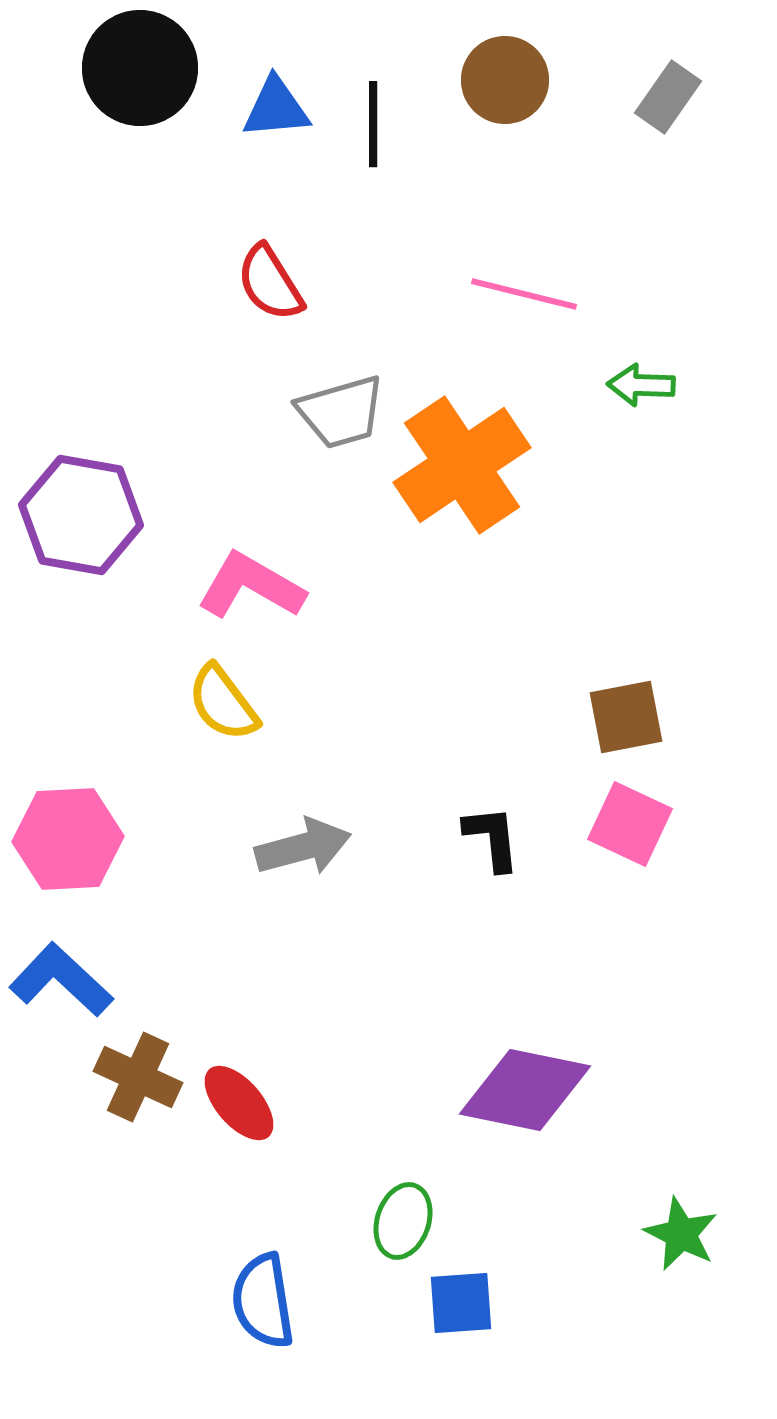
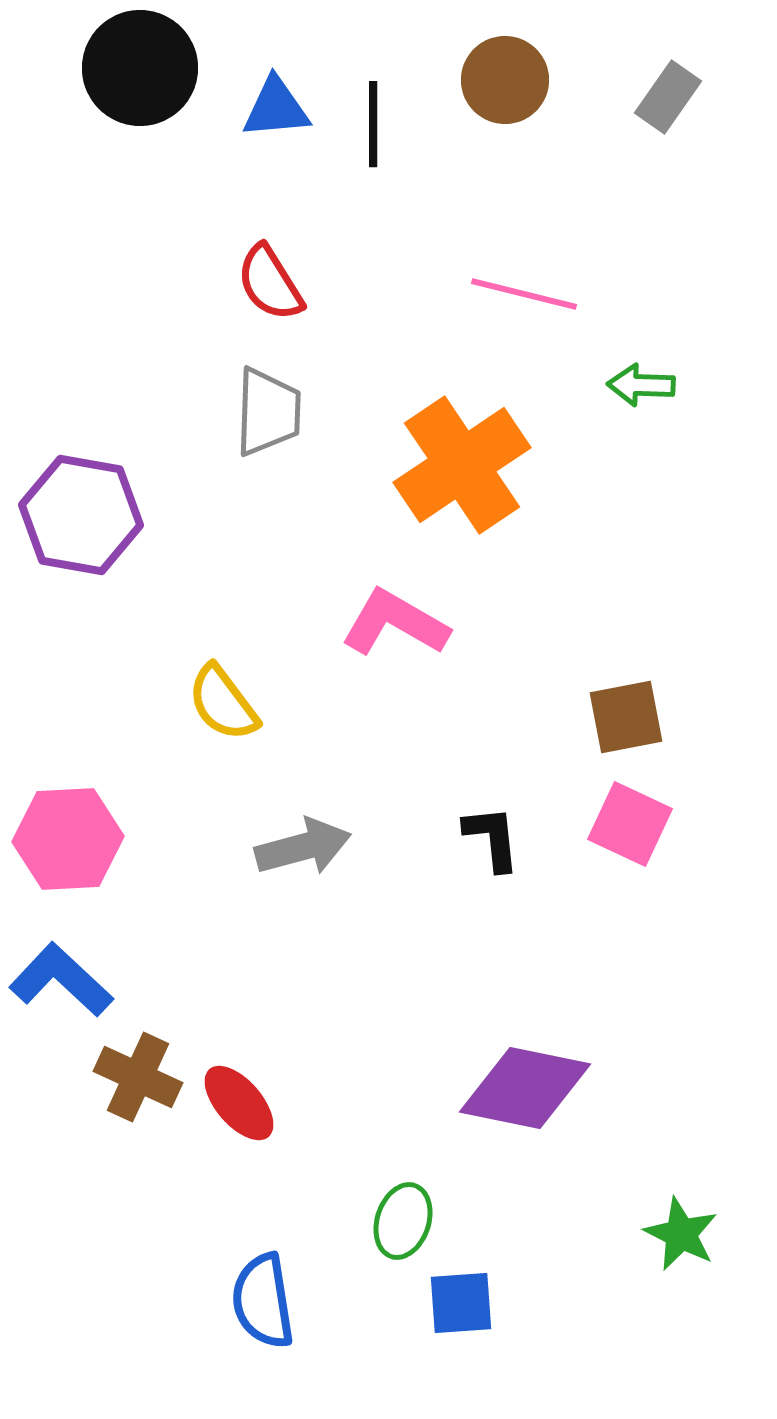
gray trapezoid: moved 73 px left; rotated 72 degrees counterclockwise
pink L-shape: moved 144 px right, 37 px down
purple diamond: moved 2 px up
